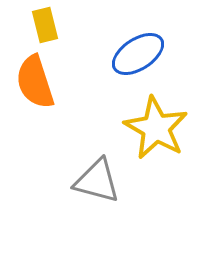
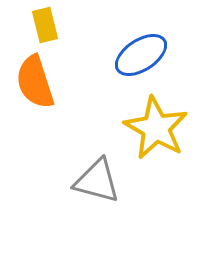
blue ellipse: moved 3 px right, 1 px down
